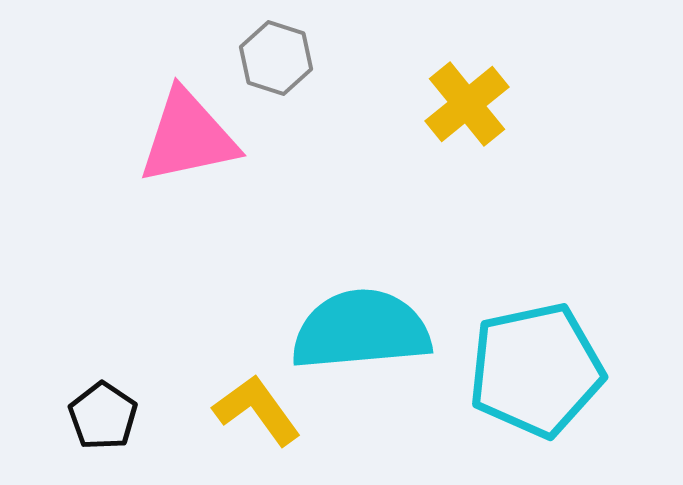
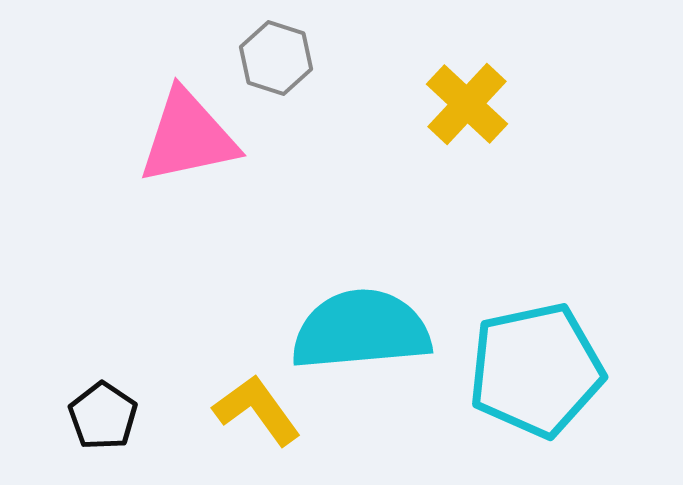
yellow cross: rotated 8 degrees counterclockwise
